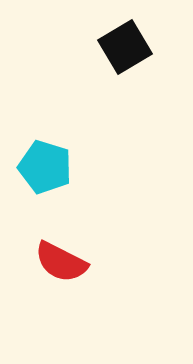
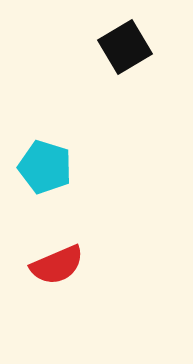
red semicircle: moved 4 px left, 3 px down; rotated 50 degrees counterclockwise
